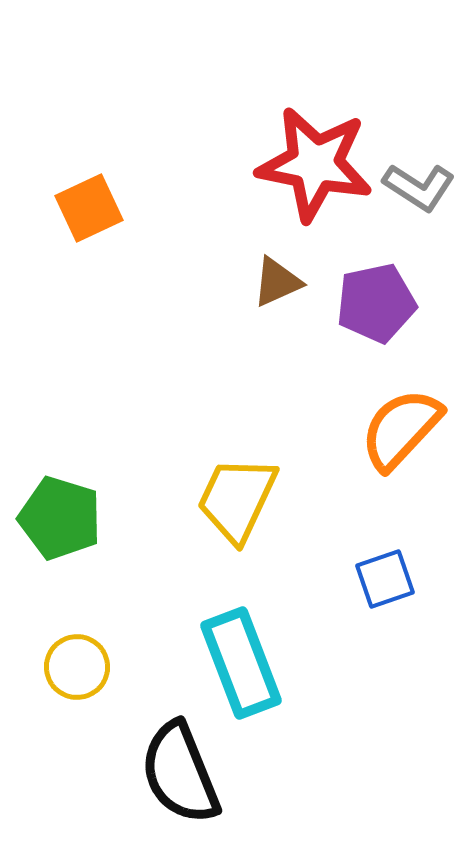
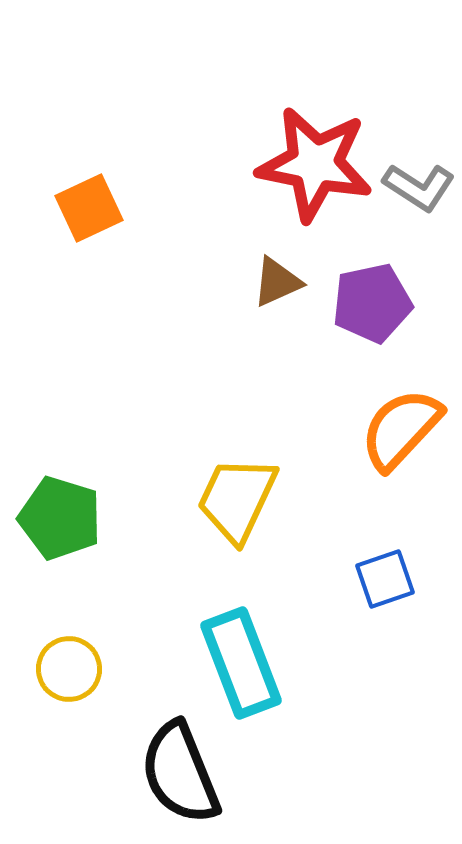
purple pentagon: moved 4 px left
yellow circle: moved 8 px left, 2 px down
